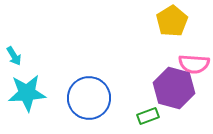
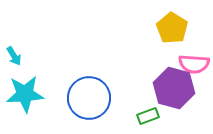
yellow pentagon: moved 7 px down; rotated 8 degrees counterclockwise
cyan star: moved 2 px left, 1 px down
